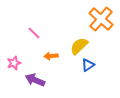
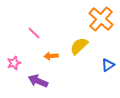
blue triangle: moved 20 px right
purple arrow: moved 3 px right, 1 px down
